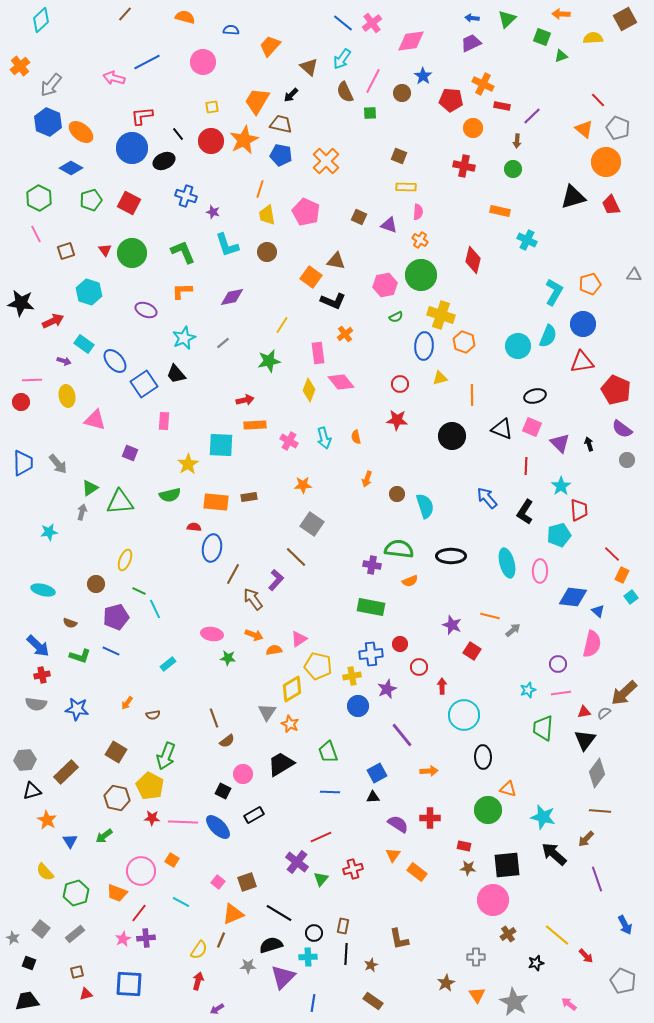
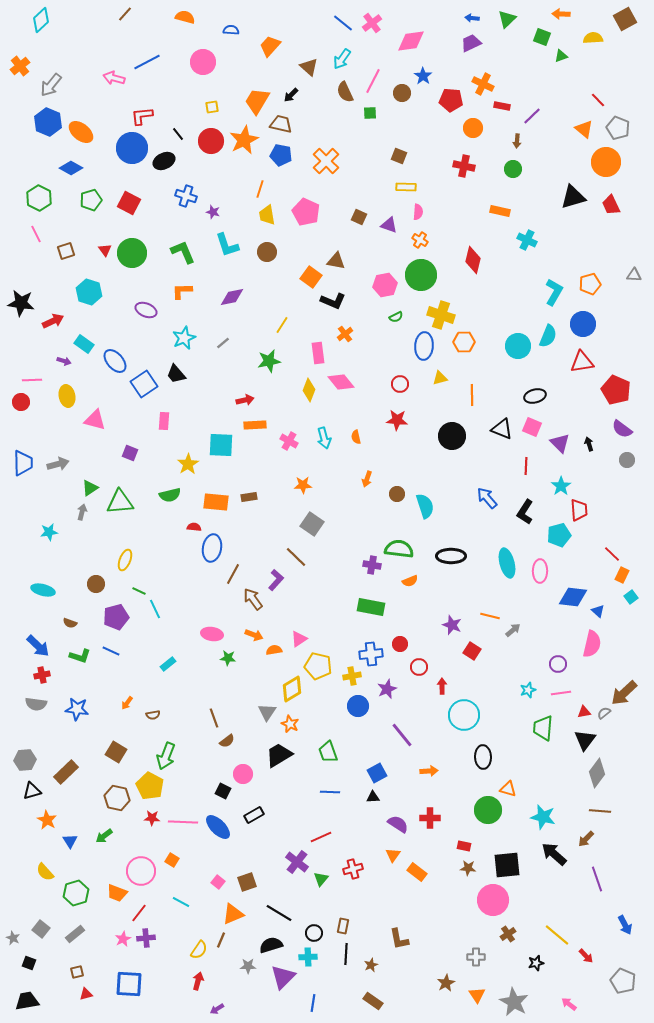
orange hexagon at (464, 342): rotated 20 degrees counterclockwise
gray arrow at (58, 464): rotated 65 degrees counterclockwise
black trapezoid at (281, 764): moved 2 px left, 9 px up
